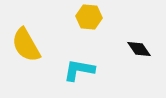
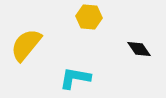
yellow semicircle: rotated 69 degrees clockwise
cyan L-shape: moved 4 px left, 8 px down
